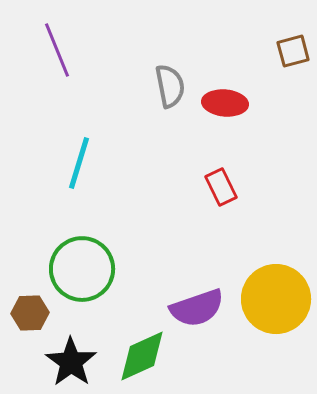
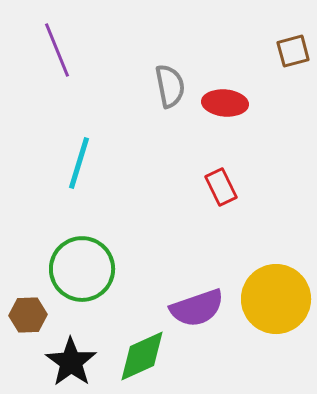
brown hexagon: moved 2 px left, 2 px down
